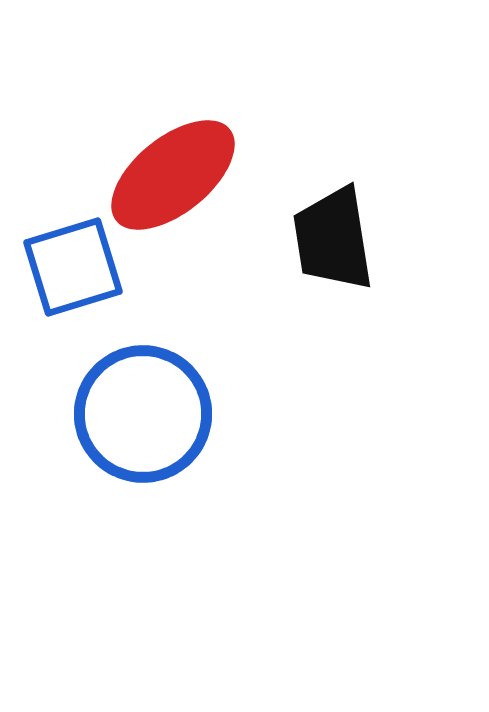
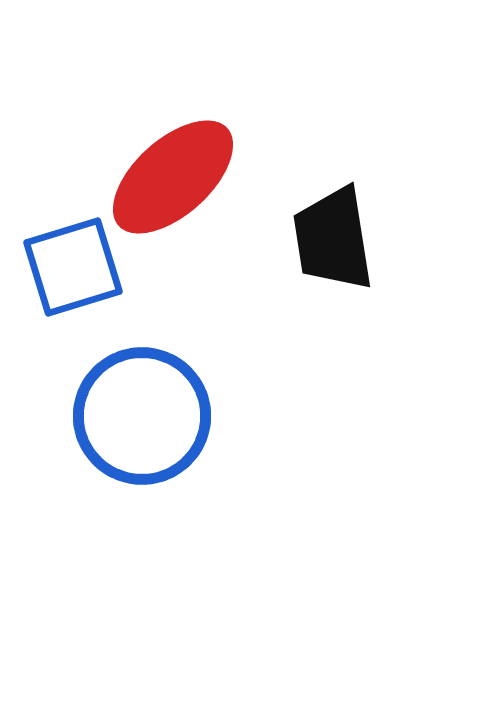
red ellipse: moved 2 px down; rotated 3 degrees counterclockwise
blue circle: moved 1 px left, 2 px down
